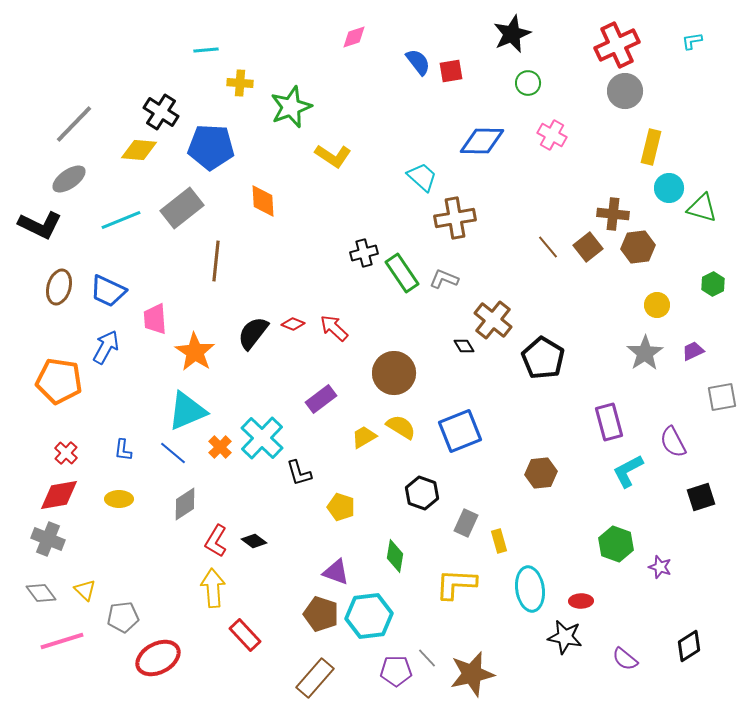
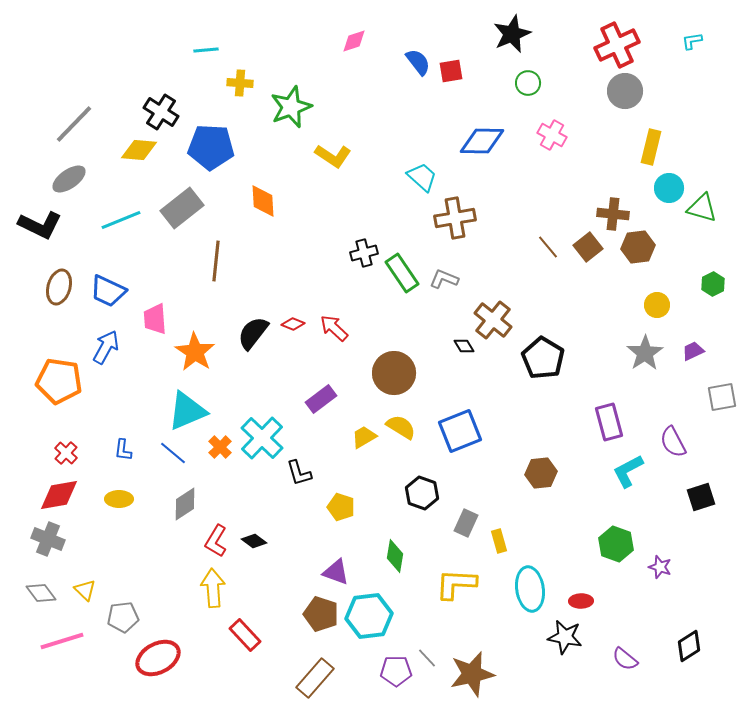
pink diamond at (354, 37): moved 4 px down
